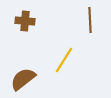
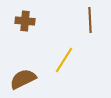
brown semicircle: rotated 12 degrees clockwise
